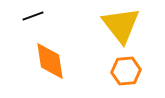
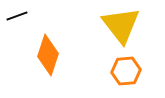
black line: moved 16 px left
orange diamond: moved 2 px left, 6 px up; rotated 27 degrees clockwise
